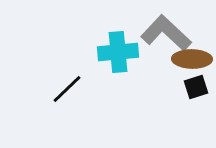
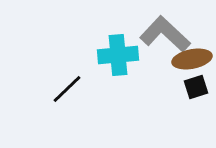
gray L-shape: moved 1 px left, 1 px down
cyan cross: moved 3 px down
brown ellipse: rotated 12 degrees counterclockwise
